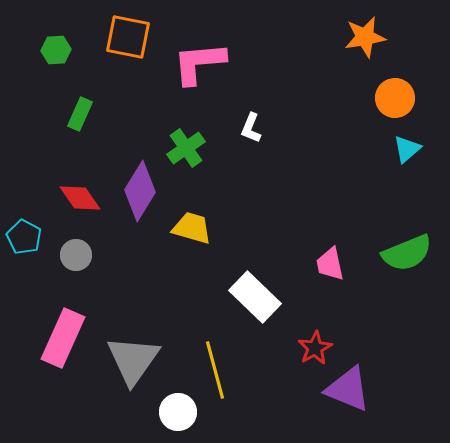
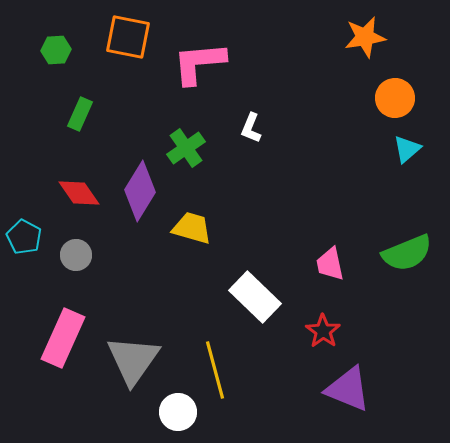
red diamond: moved 1 px left, 5 px up
red star: moved 8 px right, 17 px up; rotated 8 degrees counterclockwise
